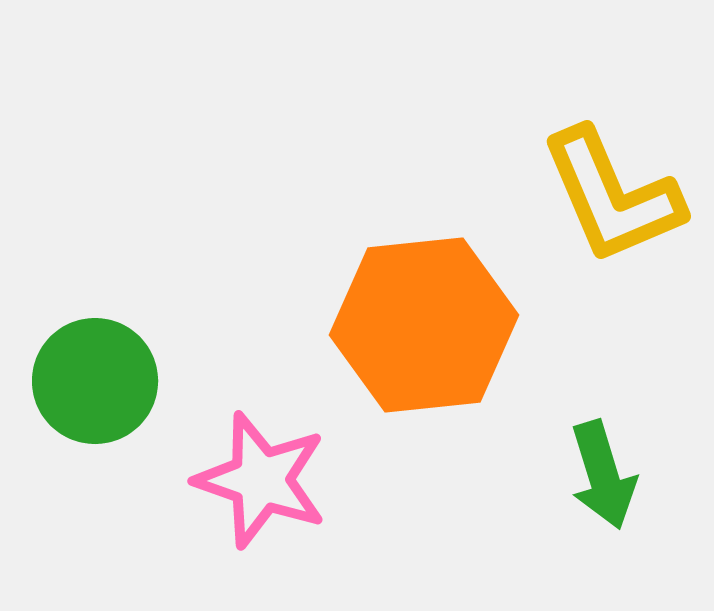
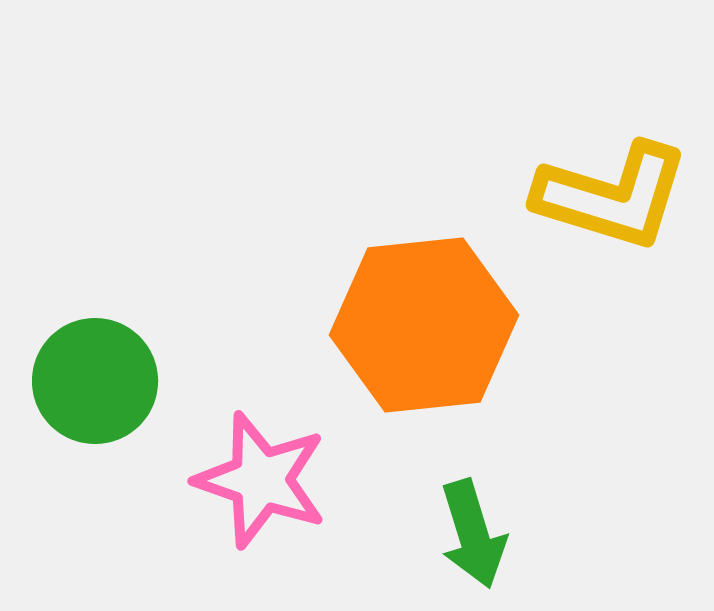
yellow L-shape: rotated 50 degrees counterclockwise
green arrow: moved 130 px left, 59 px down
